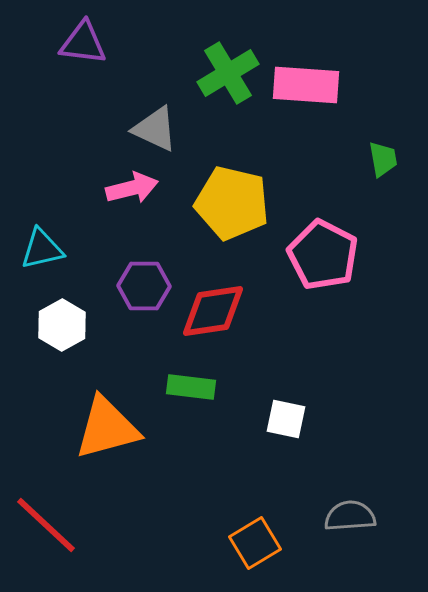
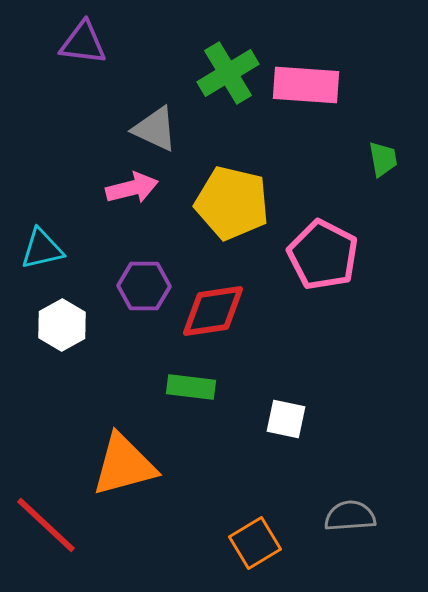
orange triangle: moved 17 px right, 37 px down
